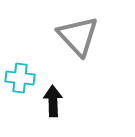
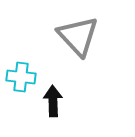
cyan cross: moved 1 px right, 1 px up
